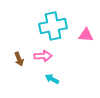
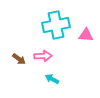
cyan cross: moved 3 px right, 1 px up
brown arrow: rotated 32 degrees counterclockwise
